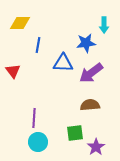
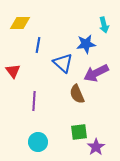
cyan arrow: rotated 14 degrees counterclockwise
blue star: moved 1 px down
blue triangle: rotated 40 degrees clockwise
purple arrow: moved 5 px right; rotated 10 degrees clockwise
brown semicircle: moved 13 px left, 11 px up; rotated 108 degrees counterclockwise
purple line: moved 17 px up
green square: moved 4 px right, 1 px up
